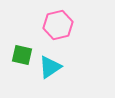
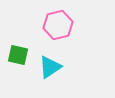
green square: moved 4 px left
